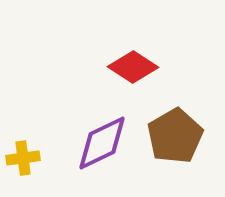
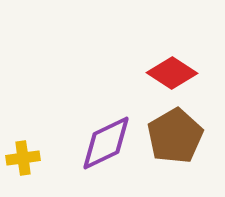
red diamond: moved 39 px right, 6 px down
purple diamond: moved 4 px right
